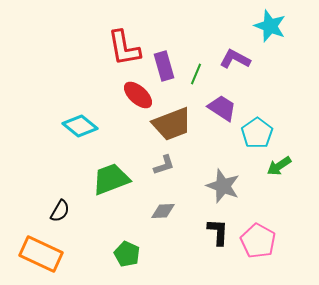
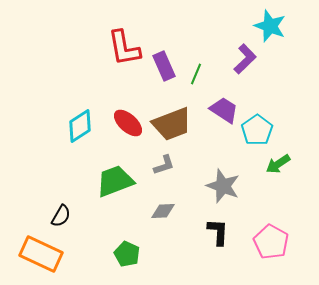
purple L-shape: moved 10 px right; rotated 108 degrees clockwise
purple rectangle: rotated 8 degrees counterclockwise
red ellipse: moved 10 px left, 28 px down
purple trapezoid: moved 2 px right, 2 px down
cyan diamond: rotated 72 degrees counterclockwise
cyan pentagon: moved 3 px up
green arrow: moved 1 px left, 2 px up
green trapezoid: moved 4 px right, 2 px down
black semicircle: moved 1 px right, 5 px down
pink pentagon: moved 13 px right, 1 px down
